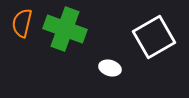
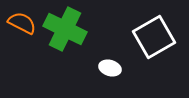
orange semicircle: rotated 104 degrees clockwise
green cross: rotated 6 degrees clockwise
